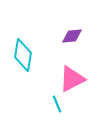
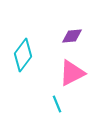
cyan diamond: rotated 28 degrees clockwise
pink triangle: moved 6 px up
